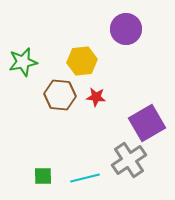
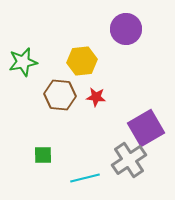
purple square: moved 1 px left, 5 px down
green square: moved 21 px up
